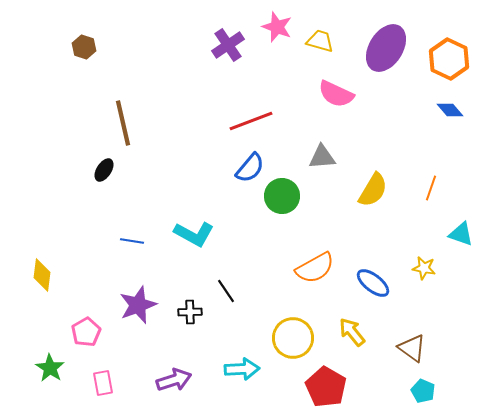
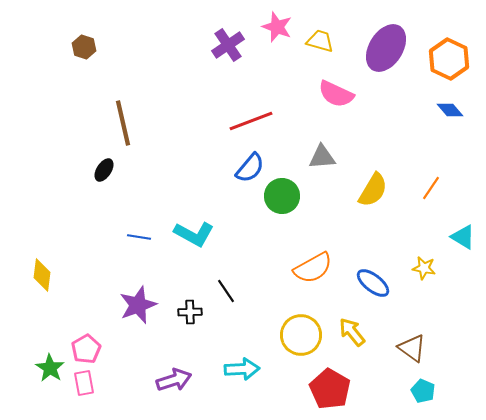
orange line: rotated 15 degrees clockwise
cyan triangle: moved 2 px right, 3 px down; rotated 12 degrees clockwise
blue line: moved 7 px right, 4 px up
orange semicircle: moved 2 px left
pink pentagon: moved 17 px down
yellow circle: moved 8 px right, 3 px up
pink rectangle: moved 19 px left
red pentagon: moved 4 px right, 2 px down
